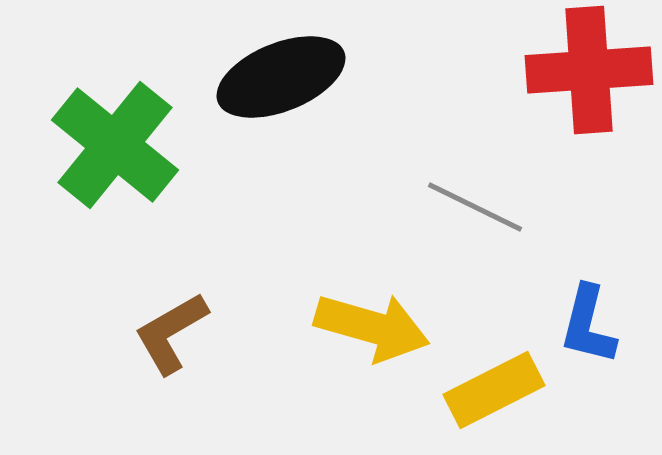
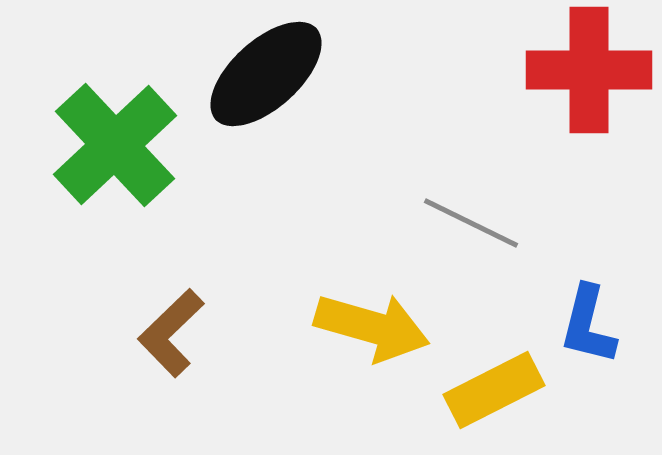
red cross: rotated 4 degrees clockwise
black ellipse: moved 15 px left, 3 px up; rotated 20 degrees counterclockwise
green cross: rotated 8 degrees clockwise
gray line: moved 4 px left, 16 px down
brown L-shape: rotated 14 degrees counterclockwise
